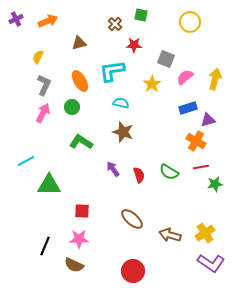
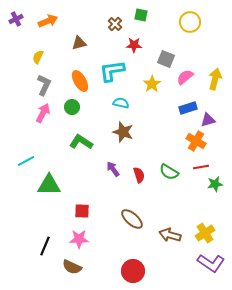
brown semicircle: moved 2 px left, 2 px down
